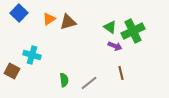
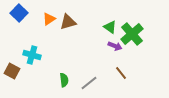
green cross: moved 1 px left, 3 px down; rotated 15 degrees counterclockwise
brown line: rotated 24 degrees counterclockwise
